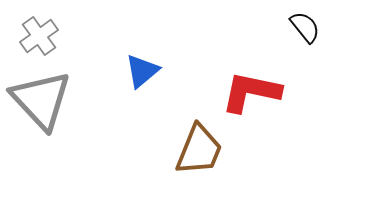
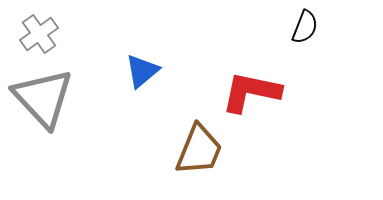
black semicircle: rotated 60 degrees clockwise
gray cross: moved 2 px up
gray triangle: moved 2 px right, 2 px up
